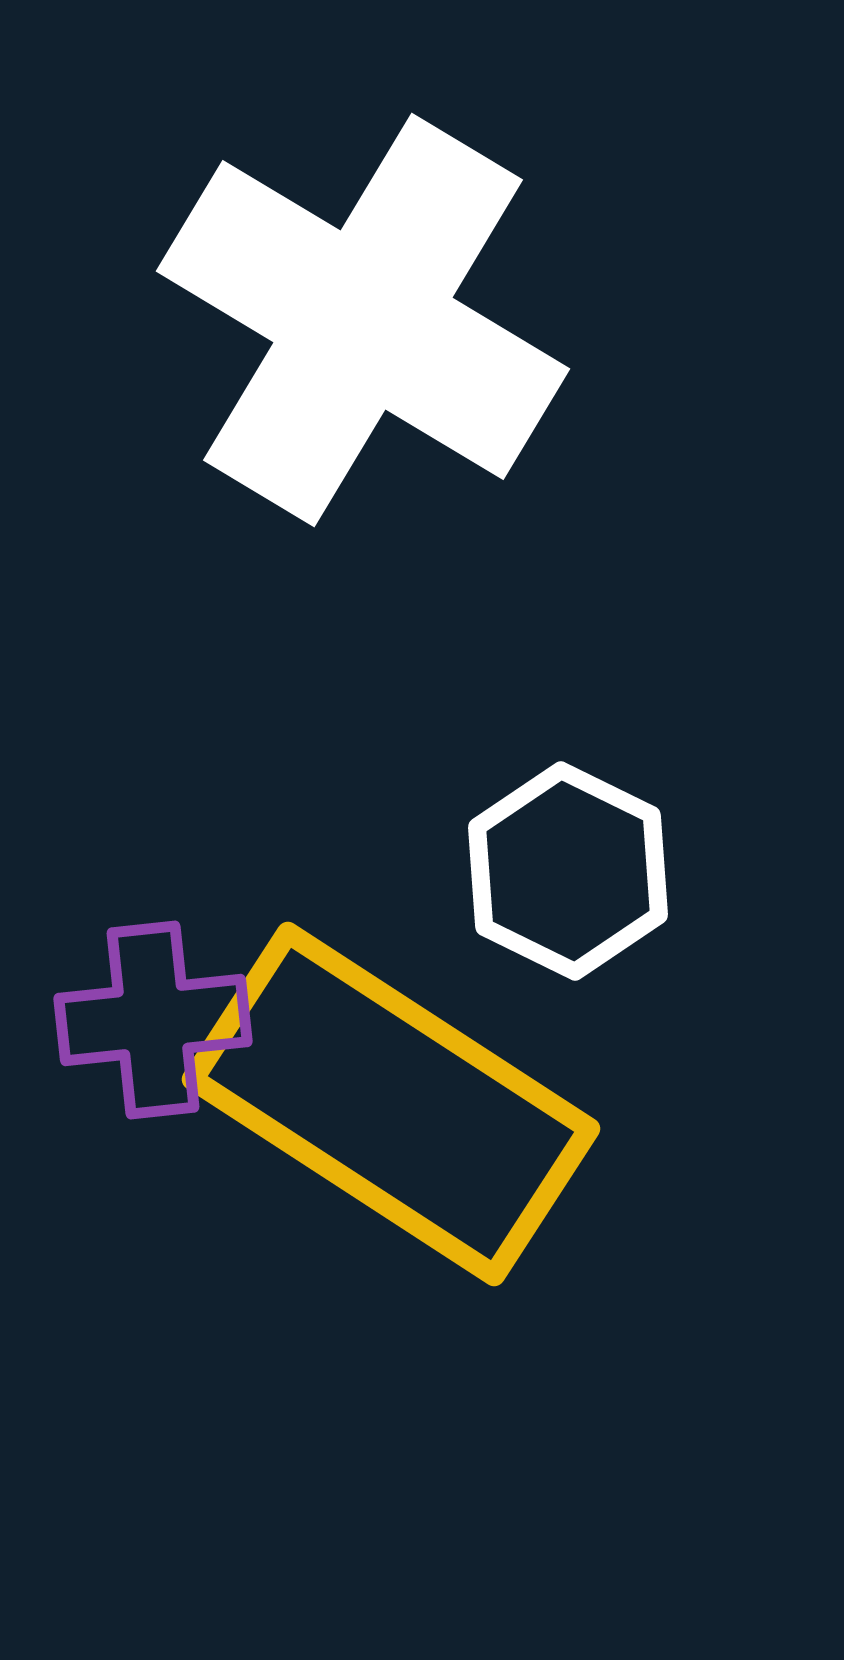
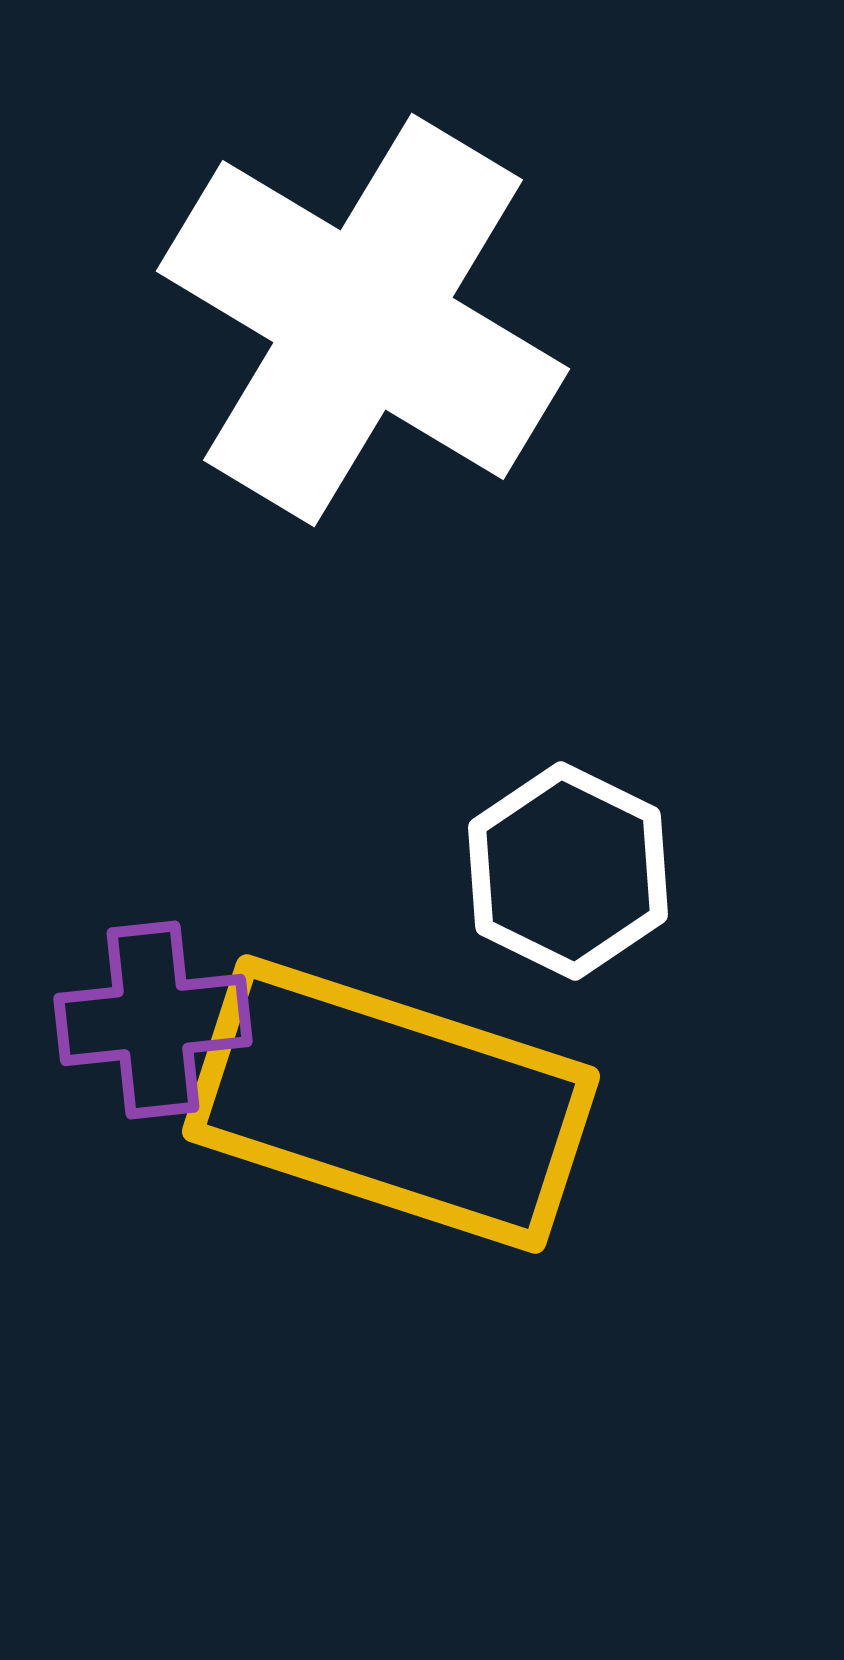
yellow rectangle: rotated 15 degrees counterclockwise
